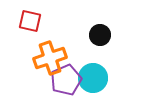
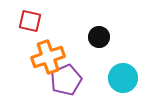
black circle: moved 1 px left, 2 px down
orange cross: moved 2 px left, 1 px up
cyan circle: moved 30 px right
